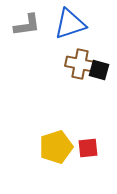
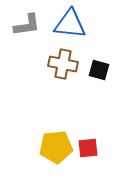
blue triangle: rotated 24 degrees clockwise
brown cross: moved 17 px left
yellow pentagon: rotated 12 degrees clockwise
